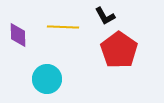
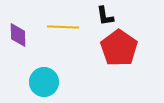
black L-shape: rotated 20 degrees clockwise
red pentagon: moved 2 px up
cyan circle: moved 3 px left, 3 px down
